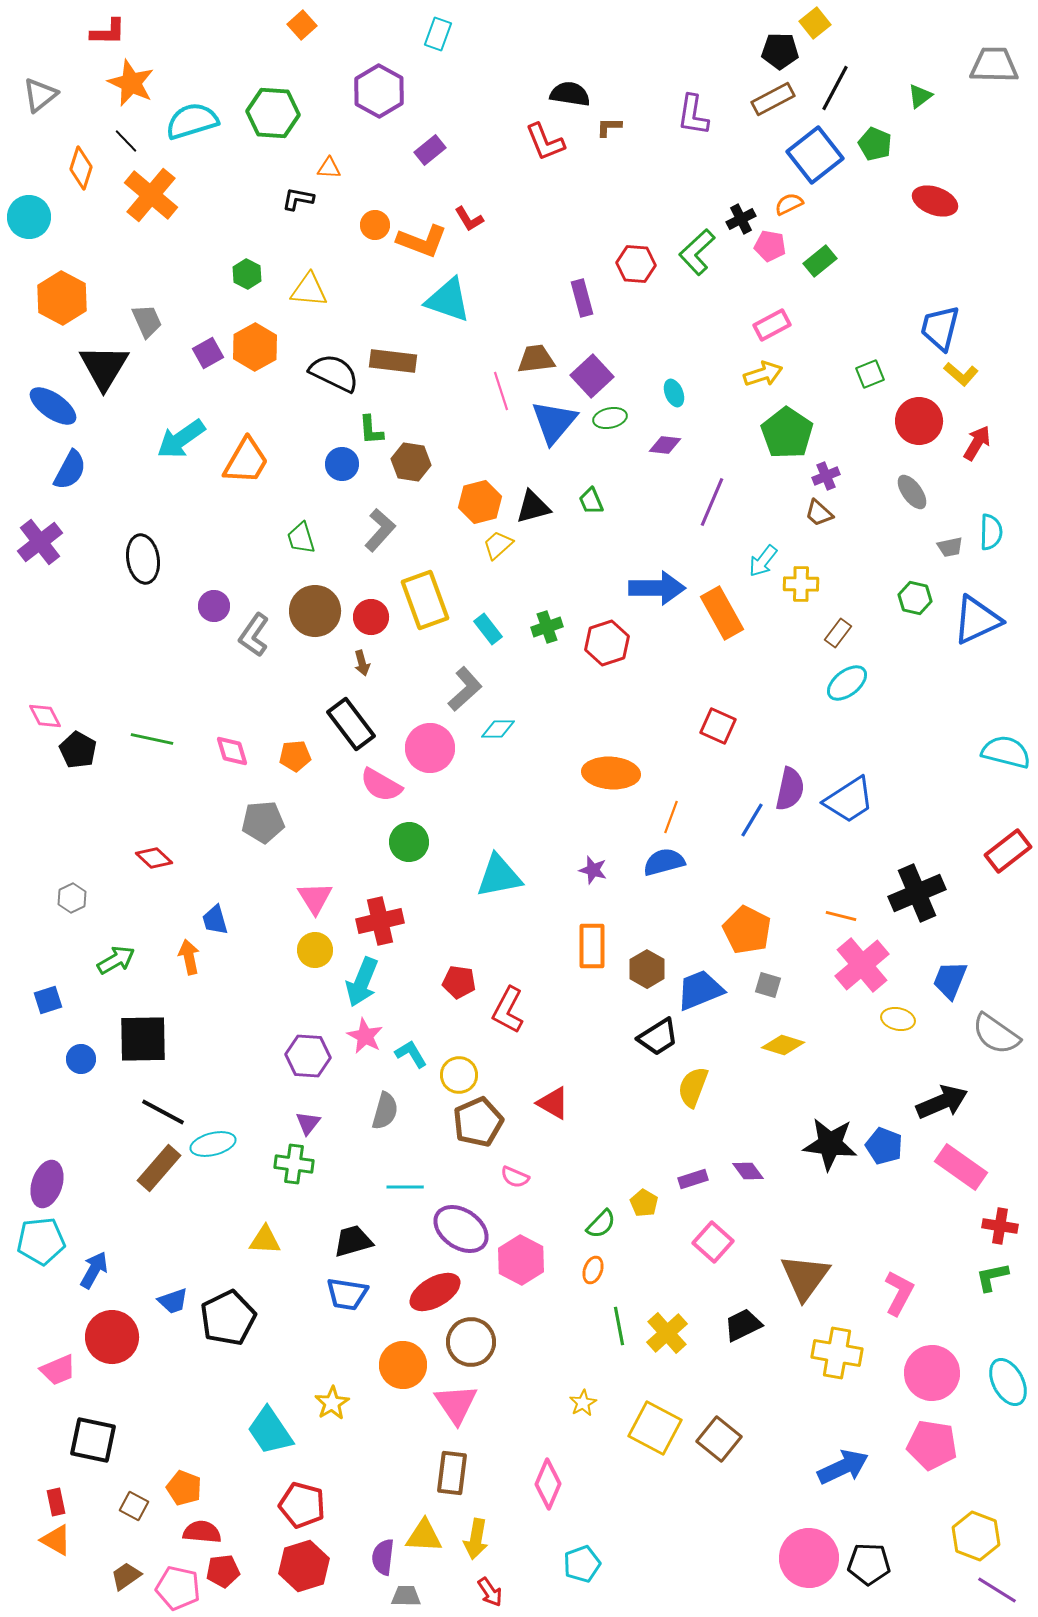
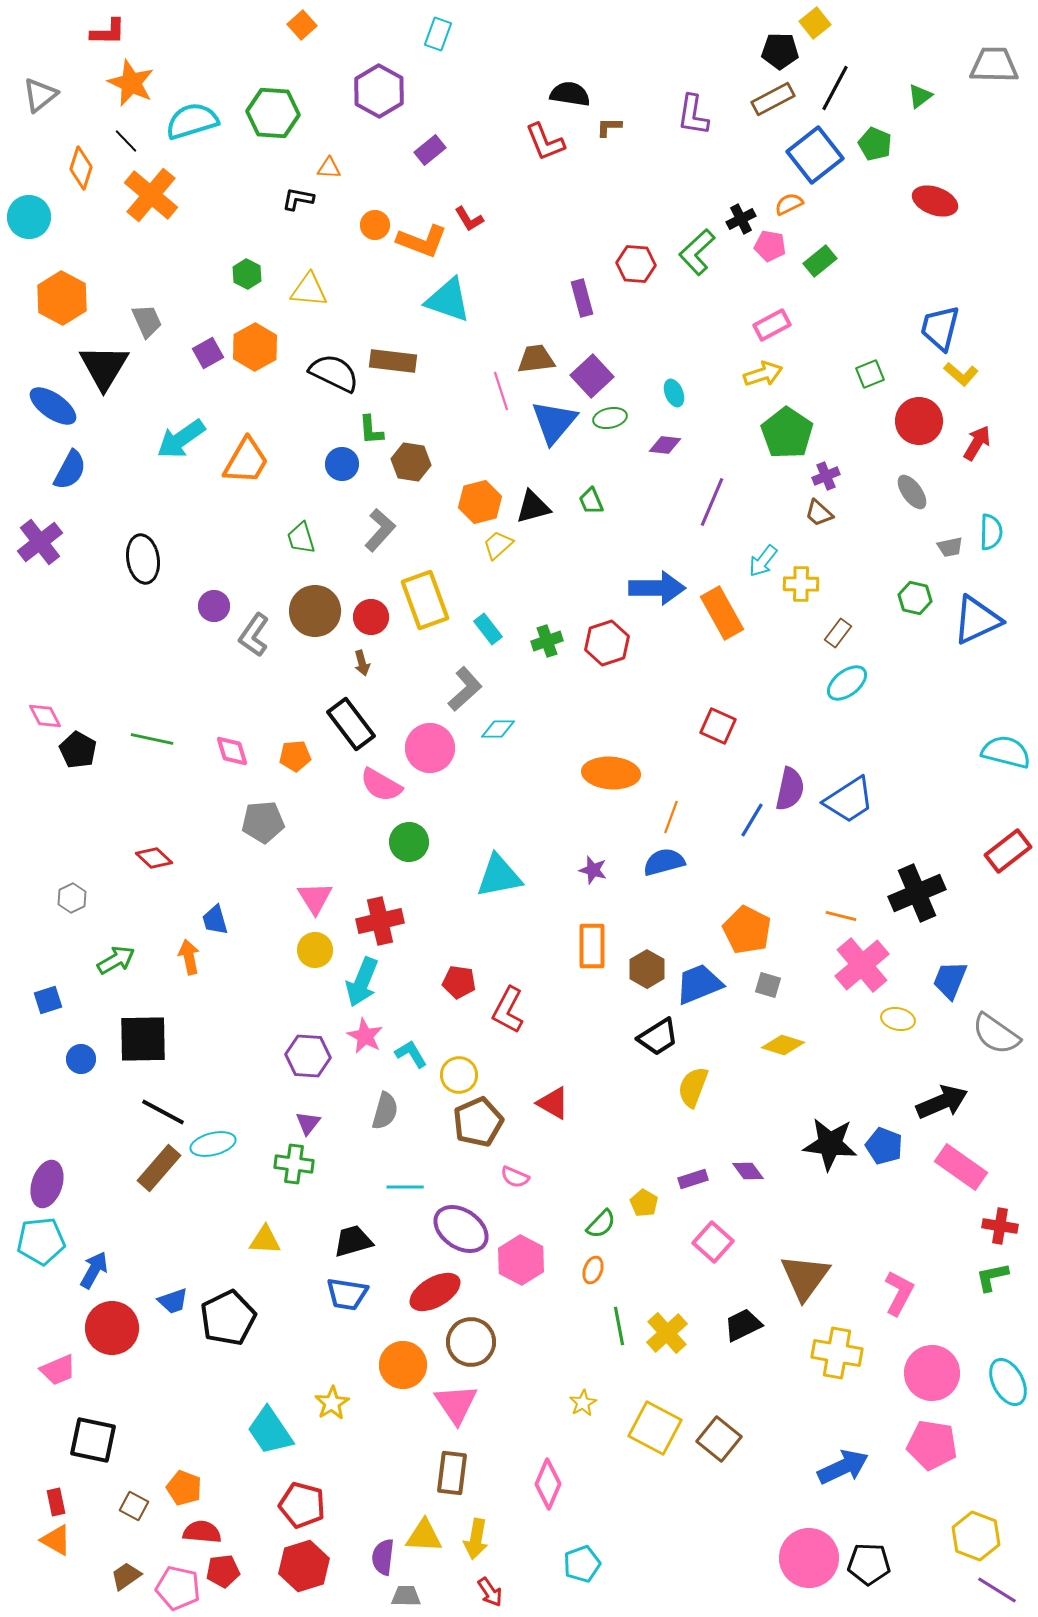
green cross at (547, 627): moved 14 px down
blue trapezoid at (700, 990): moved 1 px left, 6 px up
red circle at (112, 1337): moved 9 px up
